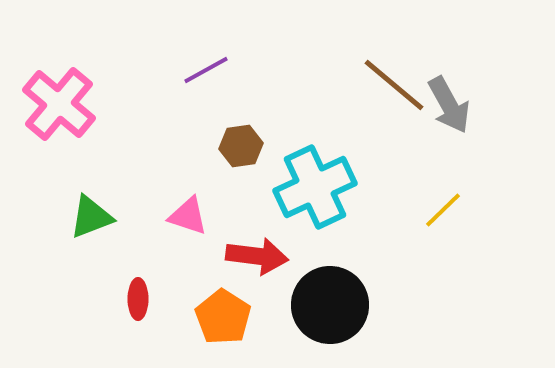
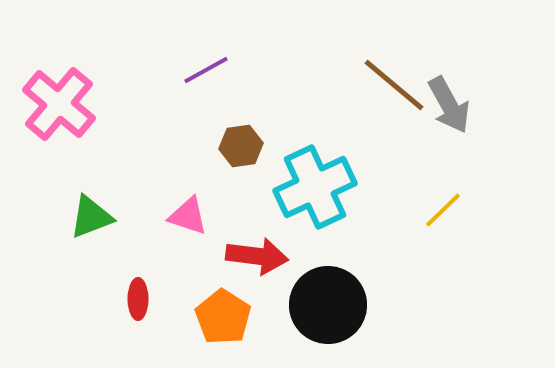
black circle: moved 2 px left
